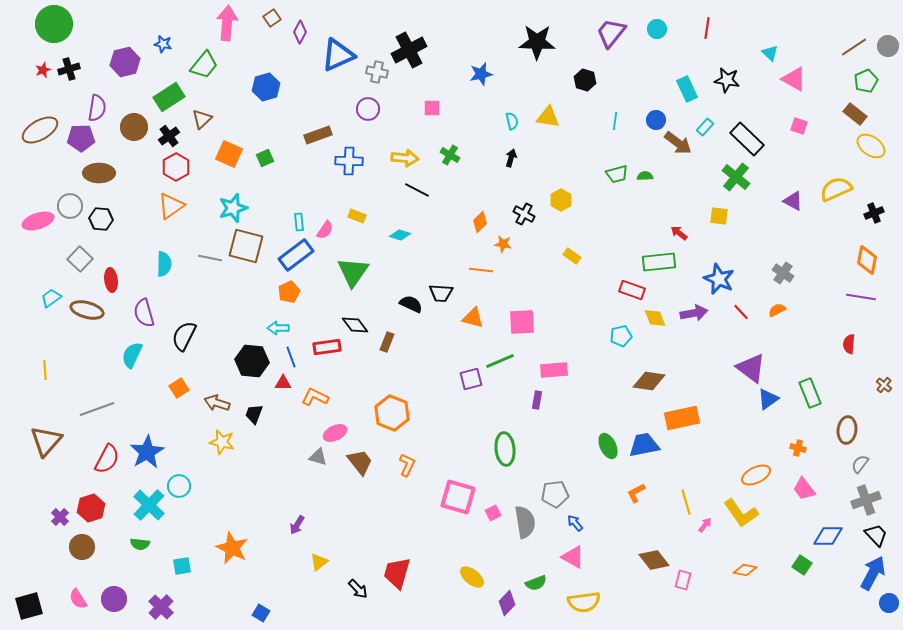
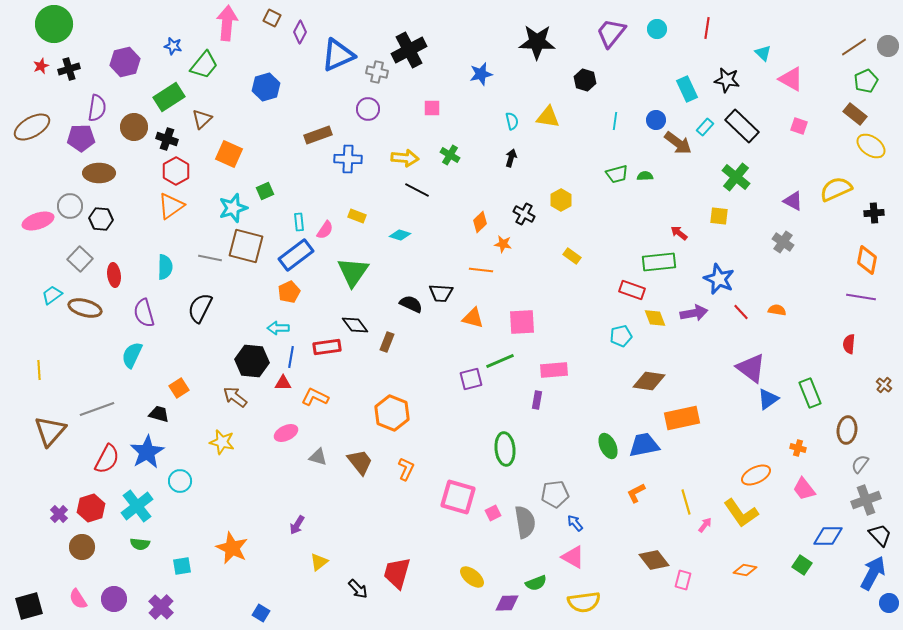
brown square at (272, 18): rotated 30 degrees counterclockwise
blue star at (163, 44): moved 10 px right, 2 px down
cyan triangle at (770, 53): moved 7 px left
red star at (43, 70): moved 2 px left, 4 px up
pink triangle at (794, 79): moved 3 px left
brown ellipse at (40, 130): moved 8 px left, 3 px up
black cross at (169, 136): moved 2 px left, 3 px down; rotated 35 degrees counterclockwise
black rectangle at (747, 139): moved 5 px left, 13 px up
green square at (265, 158): moved 33 px down
blue cross at (349, 161): moved 1 px left, 2 px up
red hexagon at (176, 167): moved 4 px down
black cross at (874, 213): rotated 18 degrees clockwise
cyan semicircle at (164, 264): moved 1 px right, 3 px down
gray cross at (783, 273): moved 31 px up
red ellipse at (111, 280): moved 3 px right, 5 px up
cyan trapezoid at (51, 298): moved 1 px right, 3 px up
brown ellipse at (87, 310): moved 2 px left, 2 px up
orange semicircle at (777, 310): rotated 36 degrees clockwise
black semicircle at (184, 336): moved 16 px right, 28 px up
blue line at (291, 357): rotated 30 degrees clockwise
yellow line at (45, 370): moved 6 px left
brown arrow at (217, 403): moved 18 px right, 6 px up; rotated 20 degrees clockwise
black trapezoid at (254, 414): moved 95 px left; rotated 85 degrees clockwise
pink ellipse at (335, 433): moved 49 px left
brown triangle at (46, 441): moved 4 px right, 10 px up
orange L-shape at (407, 465): moved 1 px left, 4 px down
cyan circle at (179, 486): moved 1 px right, 5 px up
cyan cross at (149, 505): moved 12 px left, 1 px down; rotated 8 degrees clockwise
purple cross at (60, 517): moved 1 px left, 3 px up
black trapezoid at (876, 535): moved 4 px right
purple diamond at (507, 603): rotated 45 degrees clockwise
